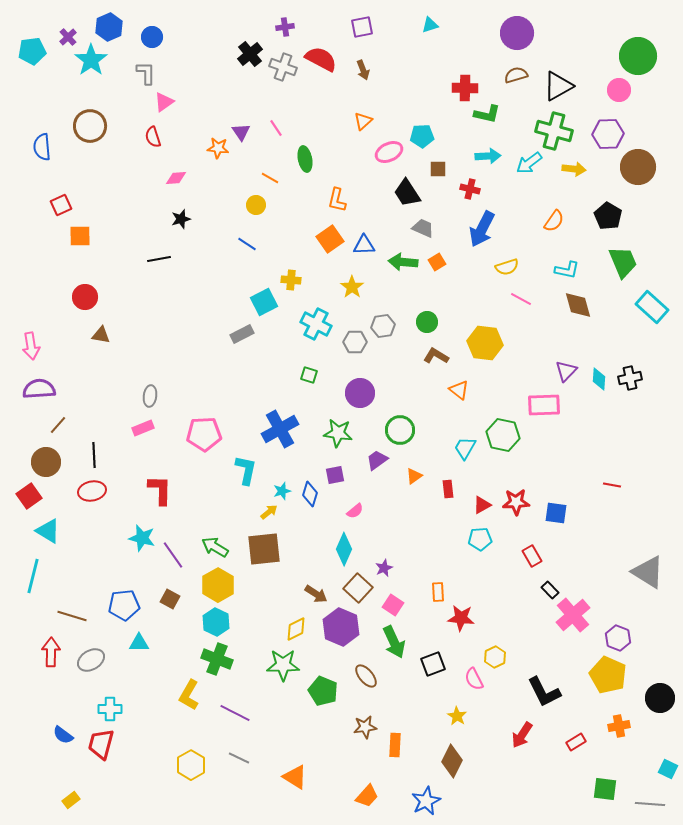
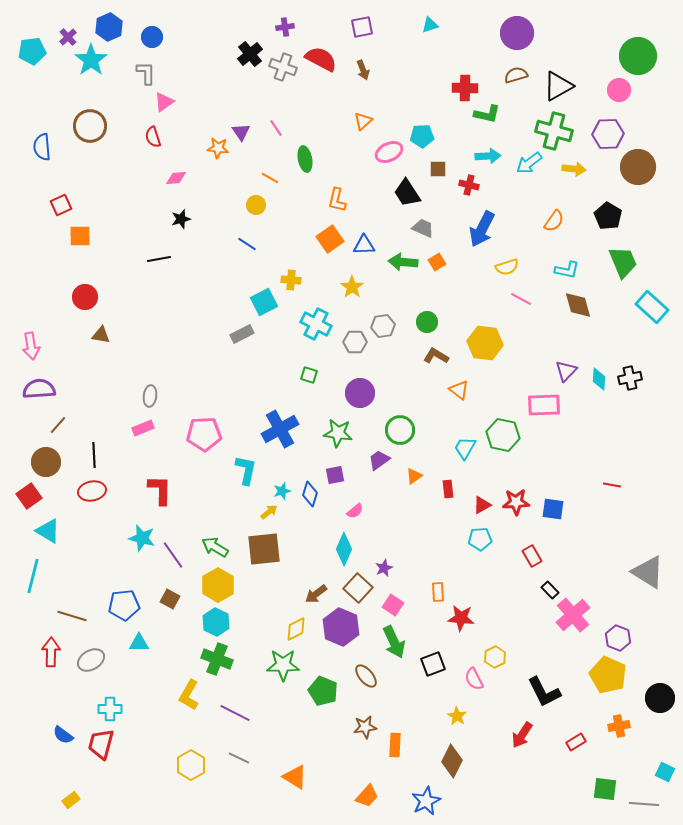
red cross at (470, 189): moved 1 px left, 4 px up
purple trapezoid at (377, 460): moved 2 px right
blue square at (556, 513): moved 3 px left, 4 px up
brown arrow at (316, 594): rotated 110 degrees clockwise
cyan square at (668, 769): moved 3 px left, 3 px down
gray line at (650, 804): moved 6 px left
